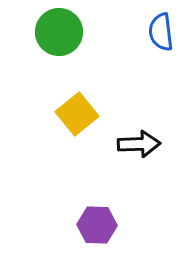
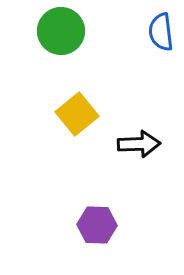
green circle: moved 2 px right, 1 px up
